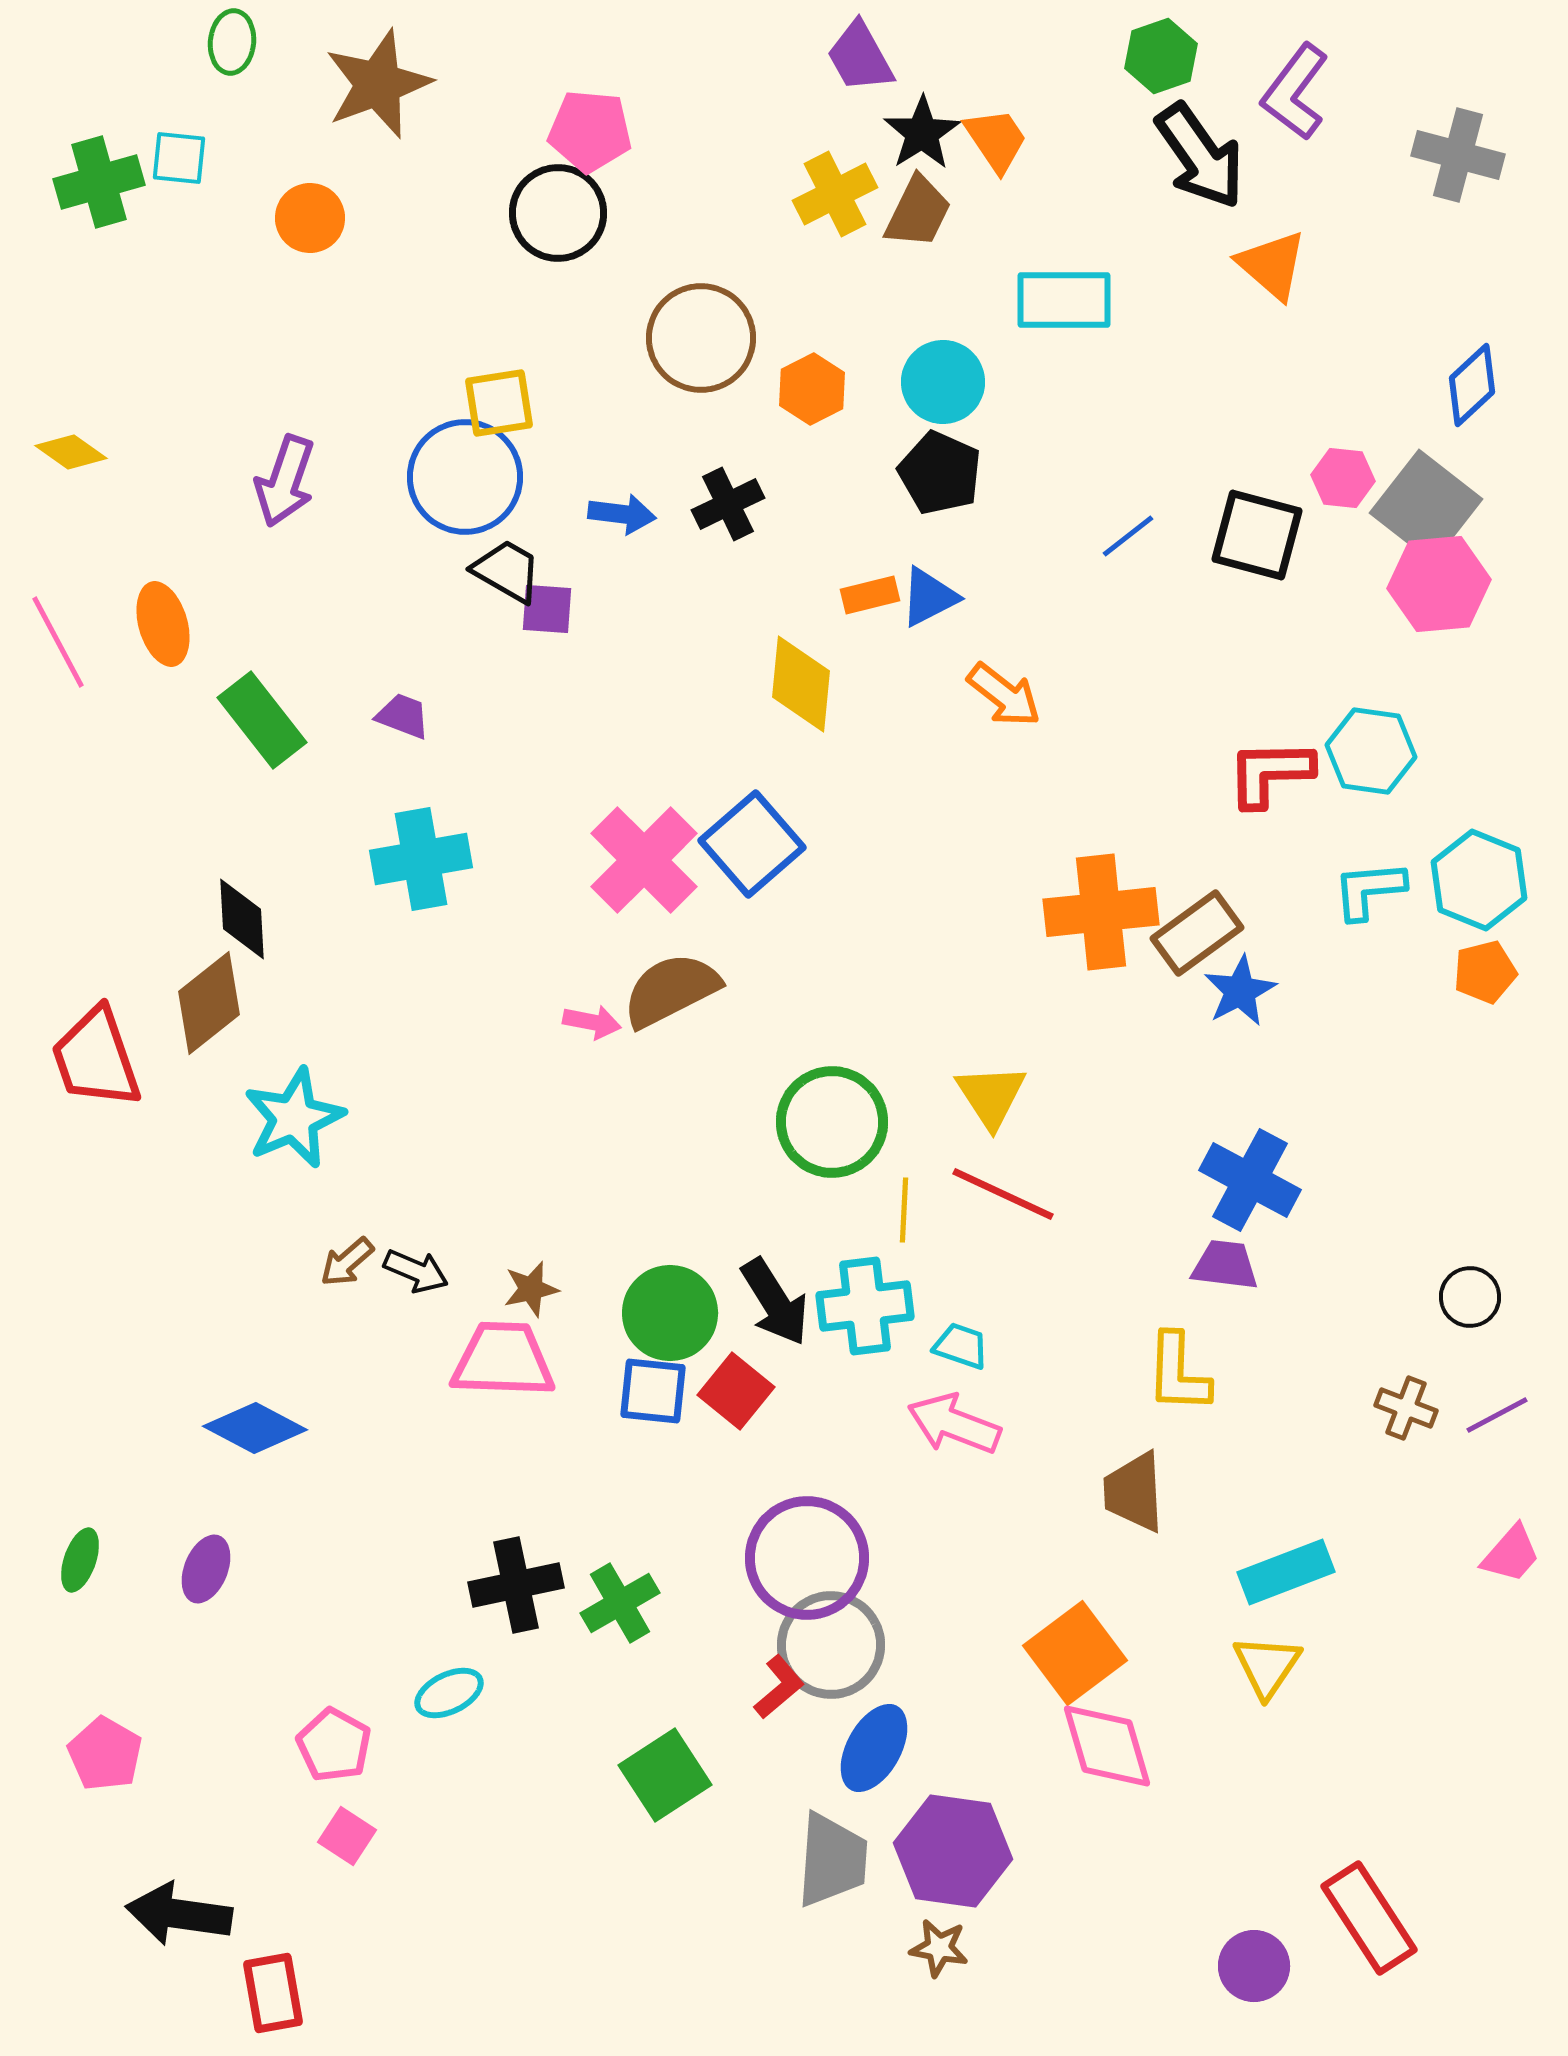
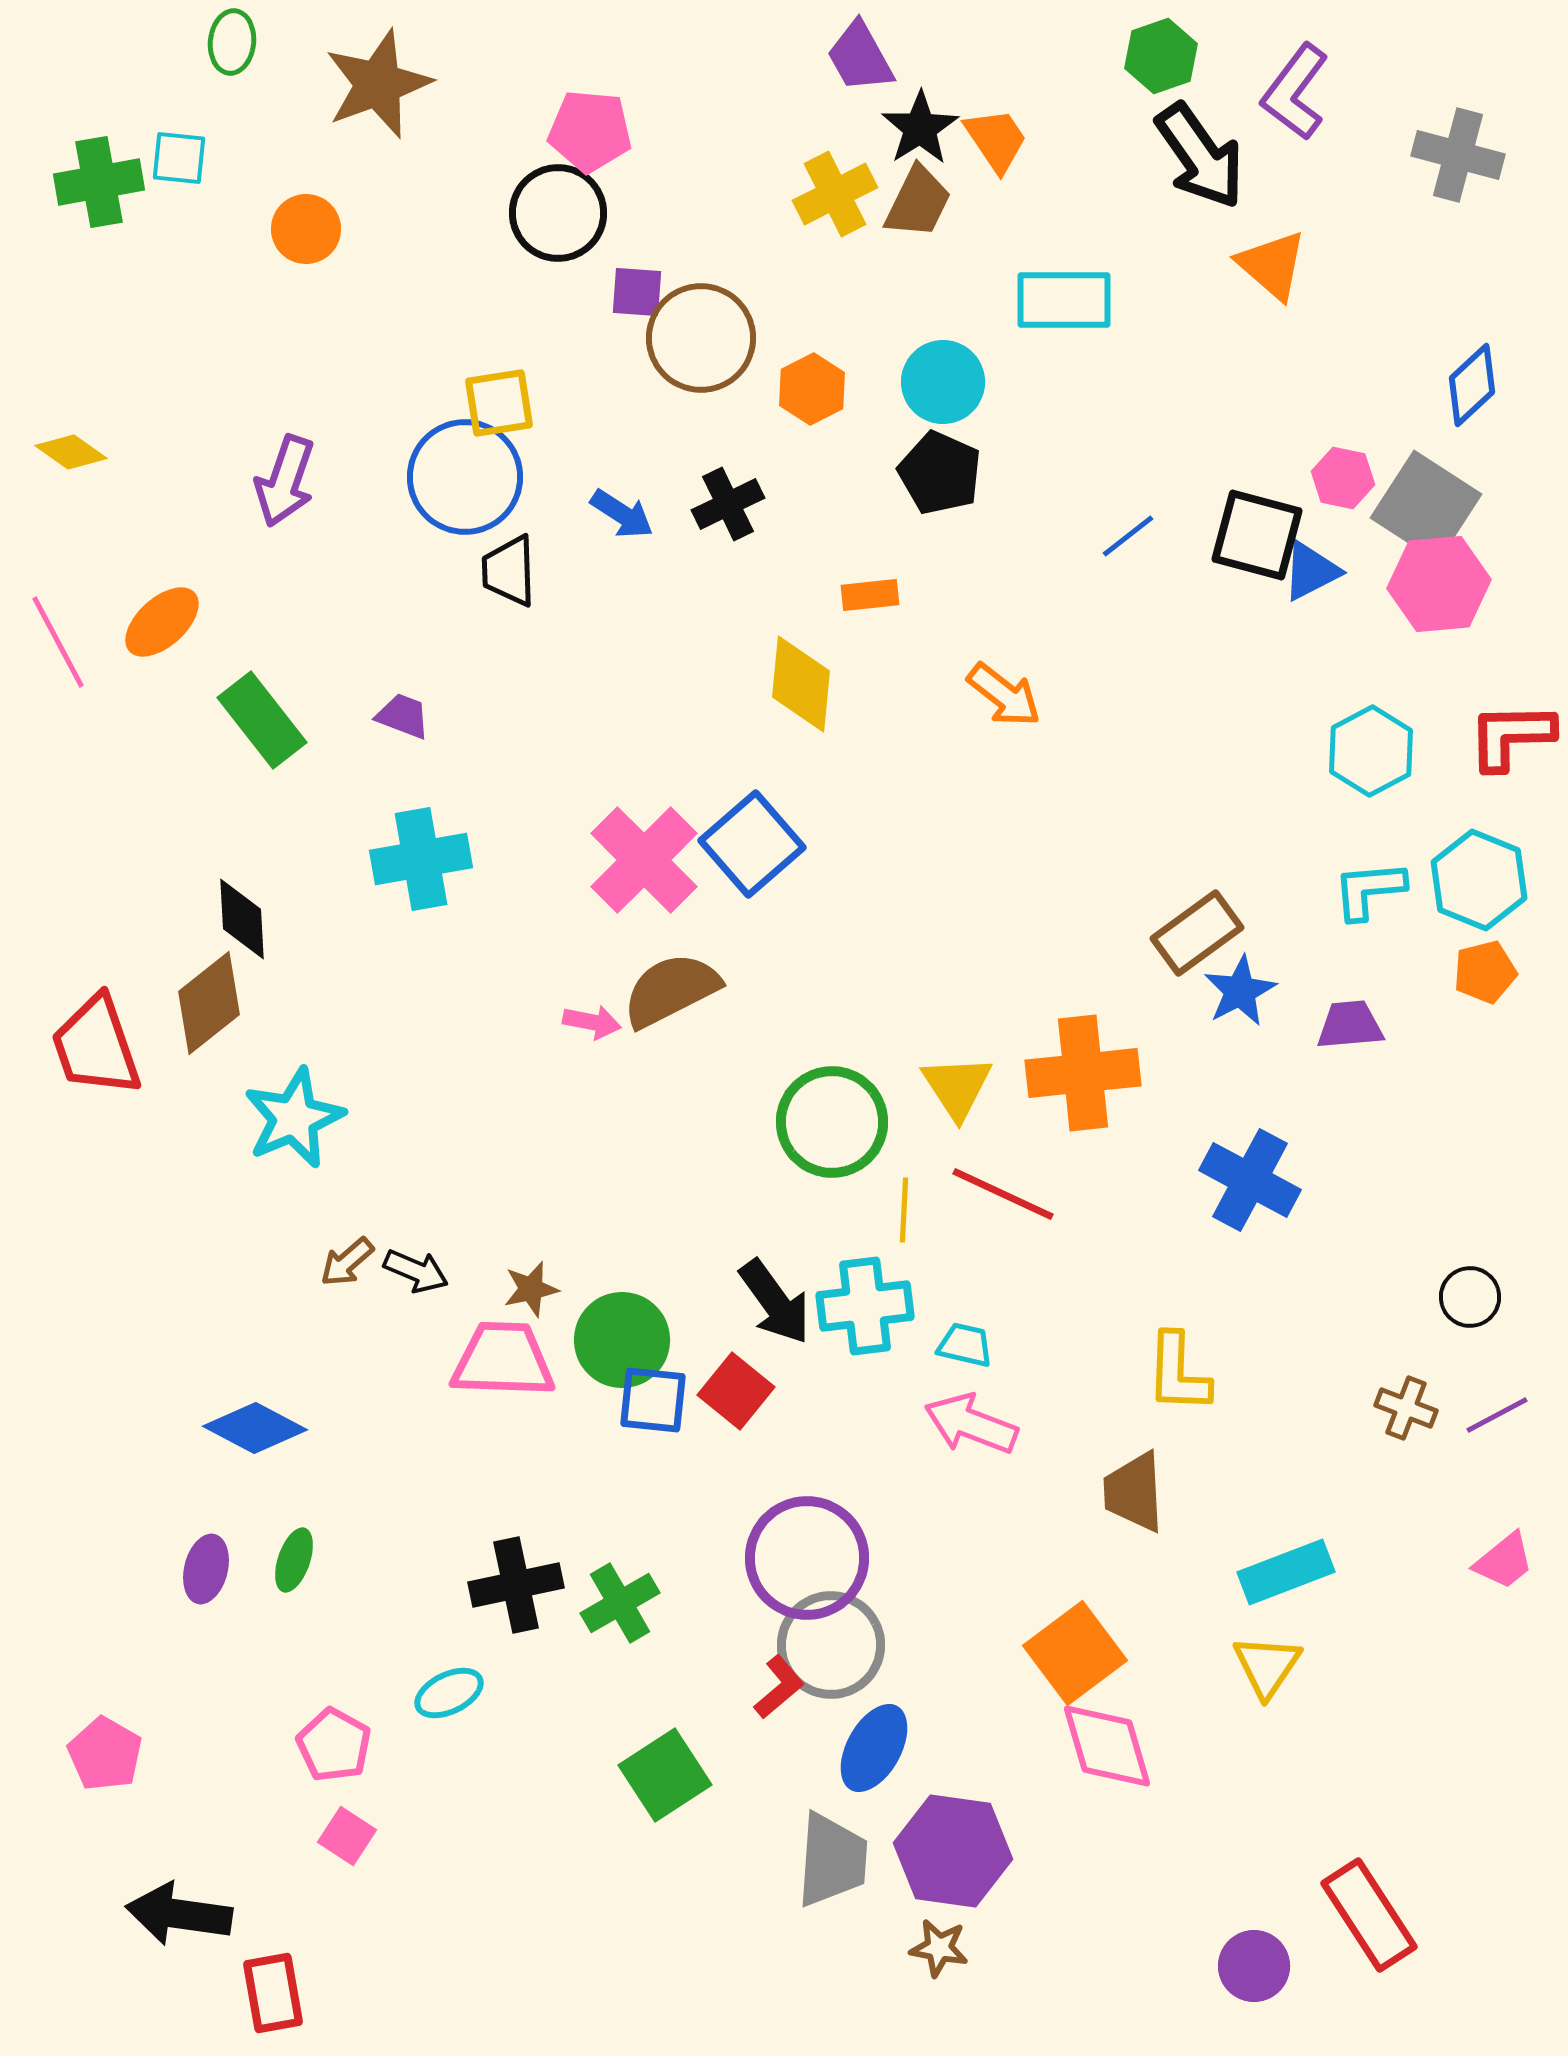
black star at (922, 133): moved 2 px left, 5 px up
green cross at (99, 182): rotated 6 degrees clockwise
brown trapezoid at (918, 212): moved 10 px up
orange circle at (310, 218): moved 4 px left, 11 px down
pink hexagon at (1343, 478): rotated 6 degrees clockwise
gray square at (1426, 506): rotated 5 degrees counterclockwise
blue arrow at (622, 514): rotated 26 degrees clockwise
black trapezoid at (507, 571): moved 2 px right; rotated 122 degrees counterclockwise
orange rectangle at (870, 595): rotated 8 degrees clockwise
blue triangle at (929, 597): moved 382 px right, 26 px up
purple square at (547, 609): moved 90 px right, 317 px up
orange ellipse at (163, 624): moved 1 px left, 2 px up; rotated 64 degrees clockwise
cyan hexagon at (1371, 751): rotated 24 degrees clockwise
red L-shape at (1270, 773): moved 241 px right, 37 px up
orange cross at (1101, 912): moved 18 px left, 161 px down
red trapezoid at (96, 1058): moved 12 px up
yellow triangle at (991, 1096): moved 34 px left, 9 px up
purple trapezoid at (1225, 1265): moved 125 px right, 240 px up; rotated 12 degrees counterclockwise
black arrow at (775, 1302): rotated 4 degrees counterclockwise
green circle at (670, 1313): moved 48 px left, 27 px down
cyan trapezoid at (961, 1346): moved 4 px right, 1 px up; rotated 6 degrees counterclockwise
blue square at (653, 1391): moved 9 px down
pink arrow at (954, 1424): moved 17 px right
pink trapezoid at (1511, 1554): moved 7 px left, 7 px down; rotated 10 degrees clockwise
green ellipse at (80, 1560): moved 214 px right
purple ellipse at (206, 1569): rotated 8 degrees counterclockwise
red rectangle at (1369, 1918): moved 3 px up
